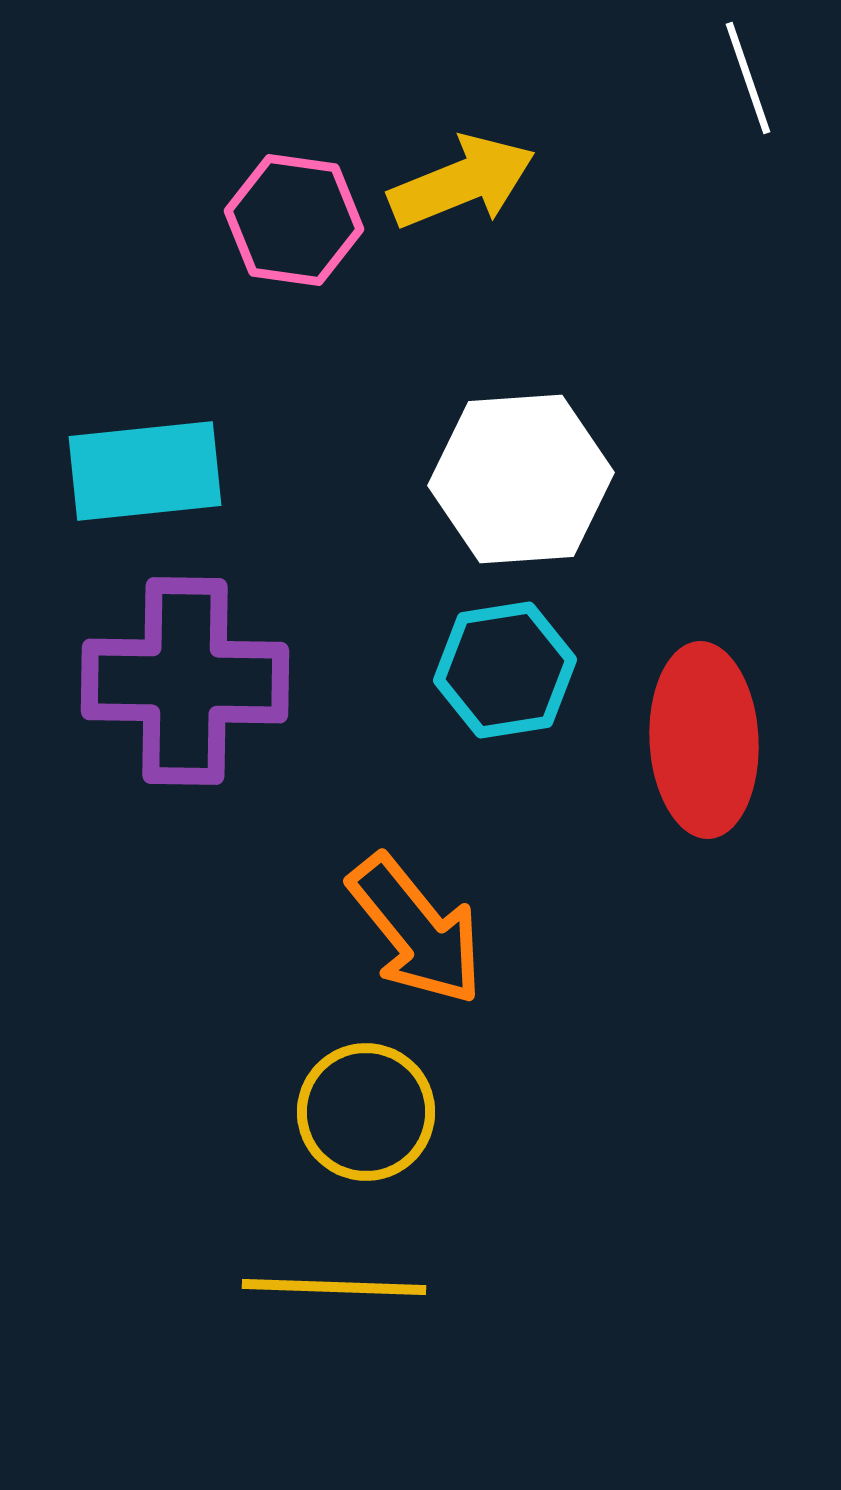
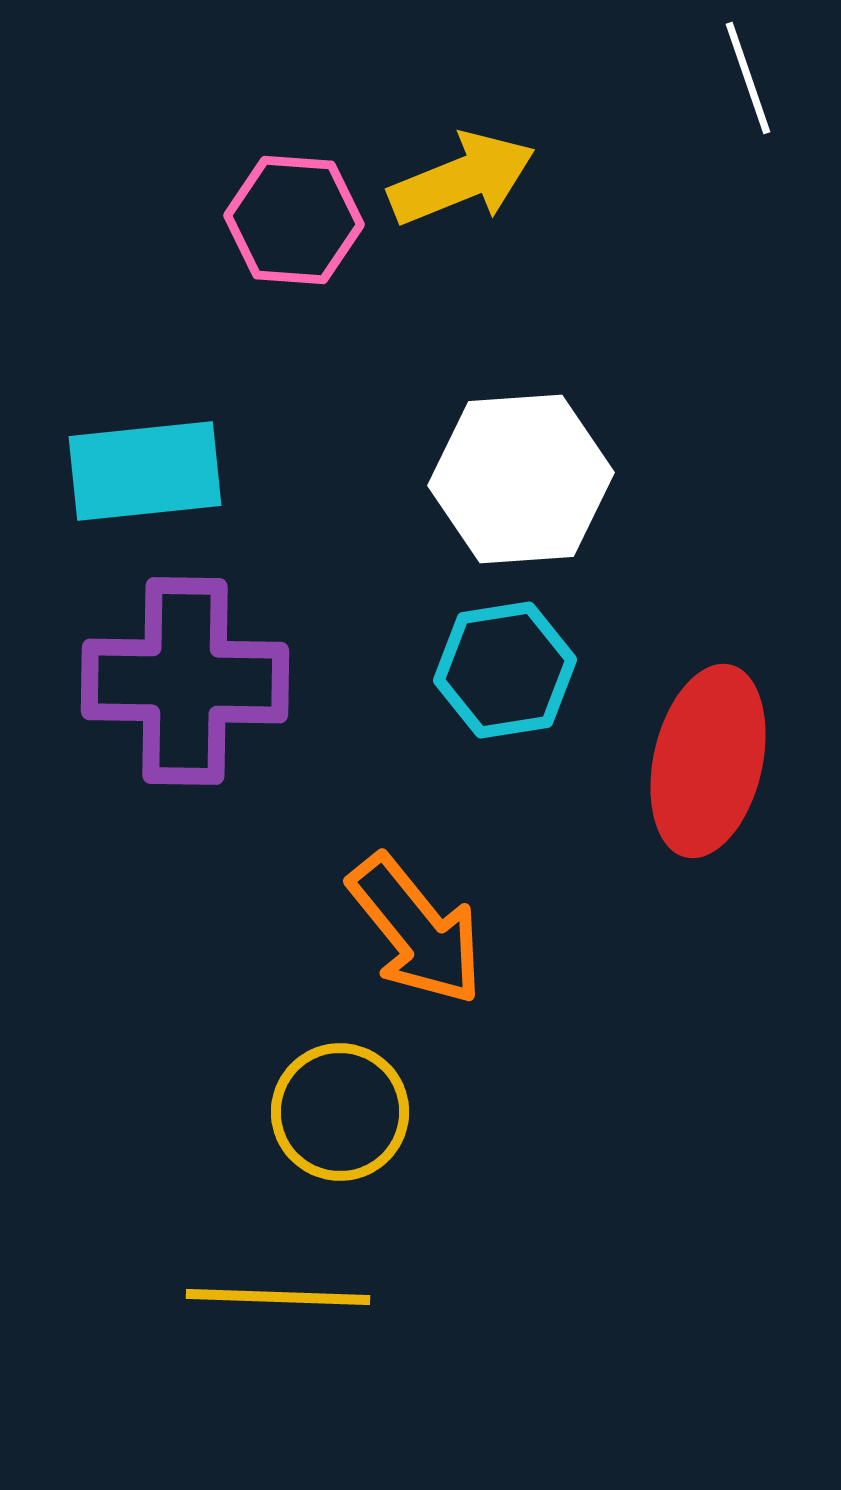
yellow arrow: moved 3 px up
pink hexagon: rotated 4 degrees counterclockwise
red ellipse: moved 4 px right, 21 px down; rotated 16 degrees clockwise
yellow circle: moved 26 px left
yellow line: moved 56 px left, 10 px down
